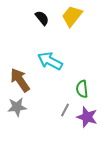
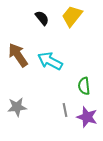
brown arrow: moved 2 px left, 25 px up
green semicircle: moved 2 px right, 3 px up
gray line: rotated 40 degrees counterclockwise
